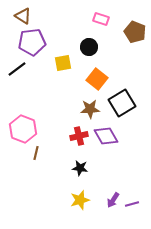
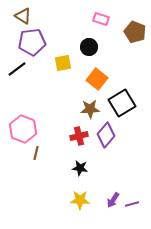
purple diamond: moved 1 px up; rotated 70 degrees clockwise
yellow star: rotated 18 degrees clockwise
